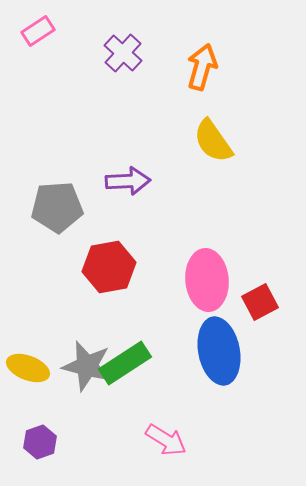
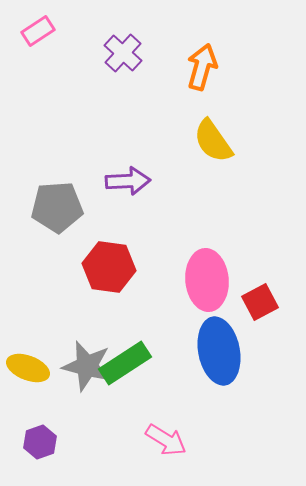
red hexagon: rotated 18 degrees clockwise
